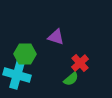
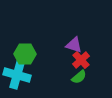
purple triangle: moved 18 px right, 8 px down
red cross: moved 1 px right, 3 px up
green semicircle: moved 8 px right, 2 px up
